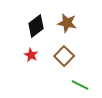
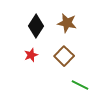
black diamond: rotated 20 degrees counterclockwise
red star: rotated 24 degrees clockwise
